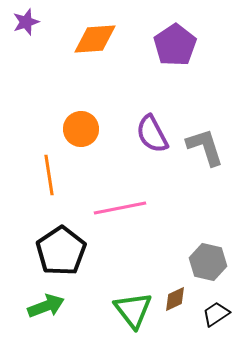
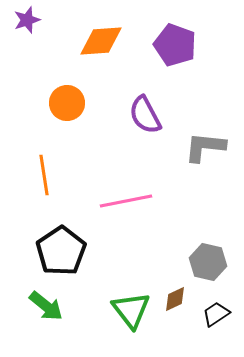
purple star: moved 1 px right, 2 px up
orange diamond: moved 6 px right, 2 px down
purple pentagon: rotated 18 degrees counterclockwise
orange circle: moved 14 px left, 26 px up
purple semicircle: moved 7 px left, 19 px up
gray L-shape: rotated 66 degrees counterclockwise
orange line: moved 5 px left
pink line: moved 6 px right, 7 px up
green arrow: rotated 60 degrees clockwise
green triangle: moved 2 px left
